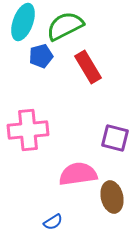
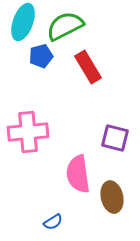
pink cross: moved 2 px down
pink semicircle: rotated 90 degrees counterclockwise
